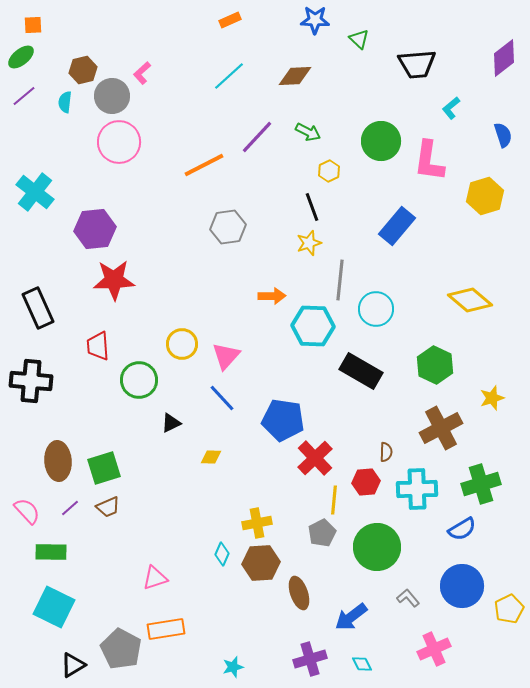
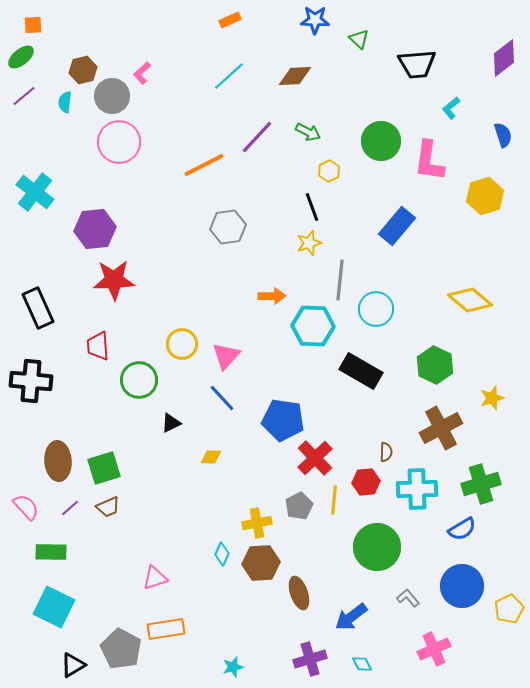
pink semicircle at (27, 511): moved 1 px left, 4 px up
gray pentagon at (322, 533): moved 23 px left, 27 px up
